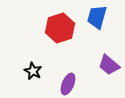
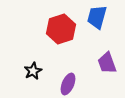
red hexagon: moved 1 px right, 1 px down
purple trapezoid: moved 2 px left, 2 px up; rotated 30 degrees clockwise
black star: rotated 18 degrees clockwise
